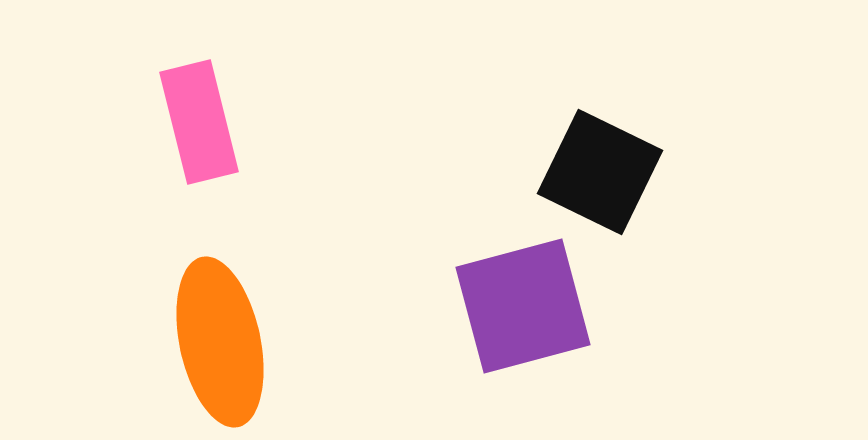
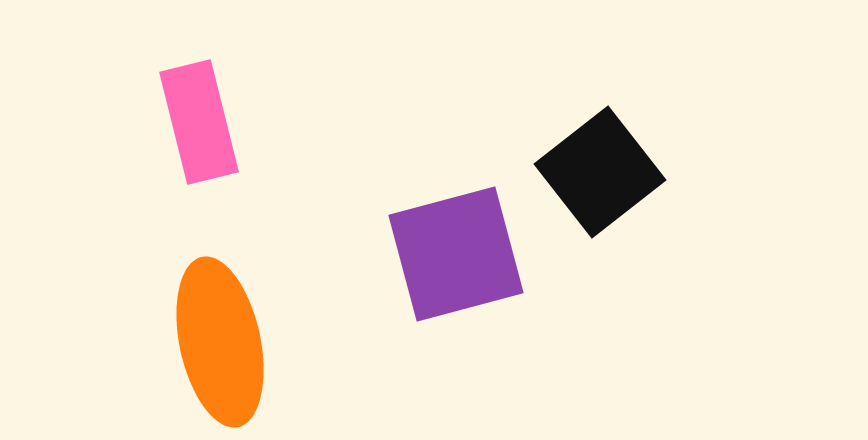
black square: rotated 26 degrees clockwise
purple square: moved 67 px left, 52 px up
